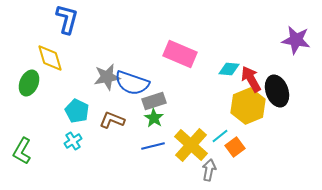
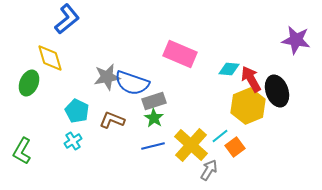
blue L-shape: rotated 36 degrees clockwise
gray arrow: rotated 20 degrees clockwise
